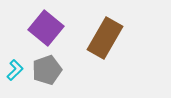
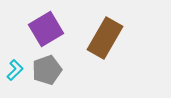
purple square: moved 1 px down; rotated 20 degrees clockwise
